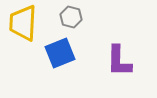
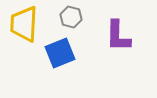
yellow trapezoid: moved 1 px right, 1 px down
purple L-shape: moved 1 px left, 25 px up
